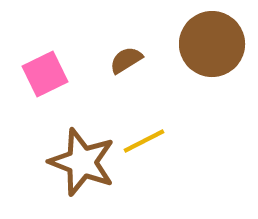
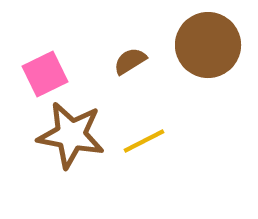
brown circle: moved 4 px left, 1 px down
brown semicircle: moved 4 px right, 1 px down
brown star: moved 11 px left, 27 px up; rotated 10 degrees counterclockwise
